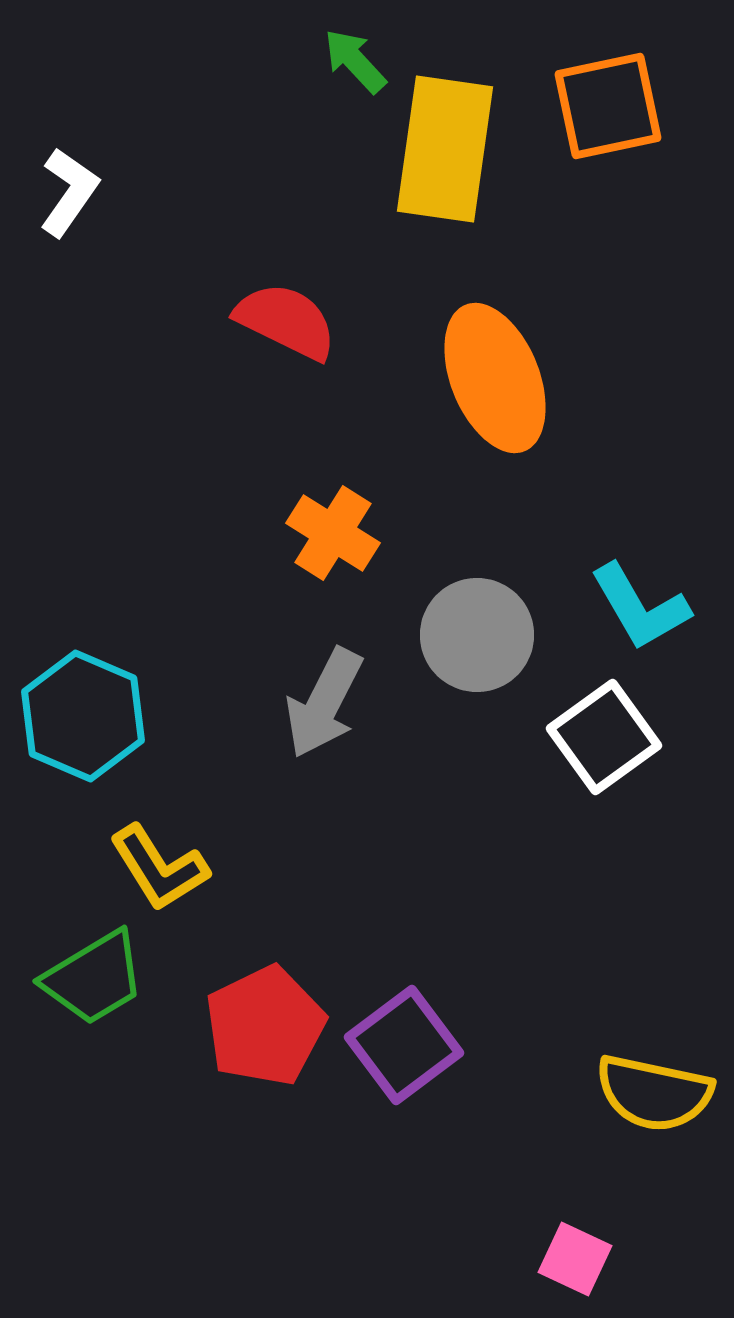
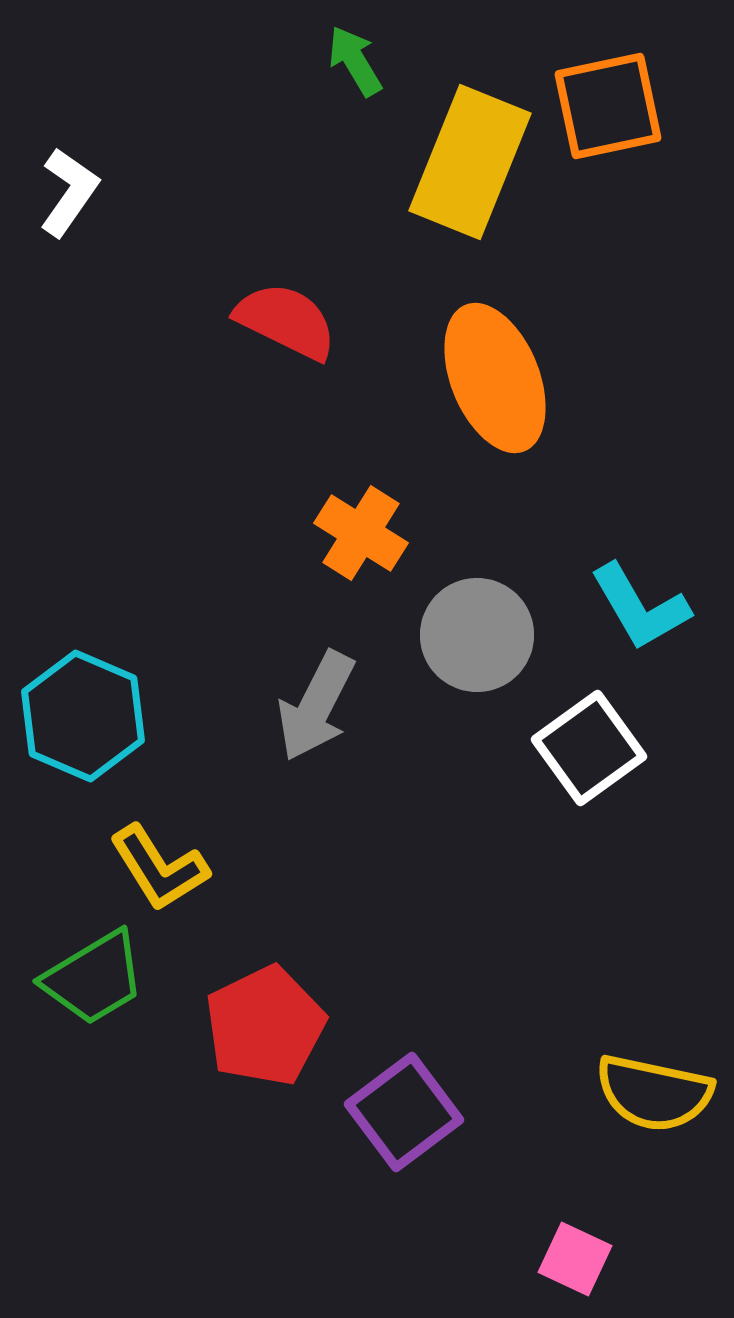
green arrow: rotated 12 degrees clockwise
yellow rectangle: moved 25 px right, 13 px down; rotated 14 degrees clockwise
orange cross: moved 28 px right
gray arrow: moved 8 px left, 3 px down
white square: moved 15 px left, 11 px down
purple square: moved 67 px down
